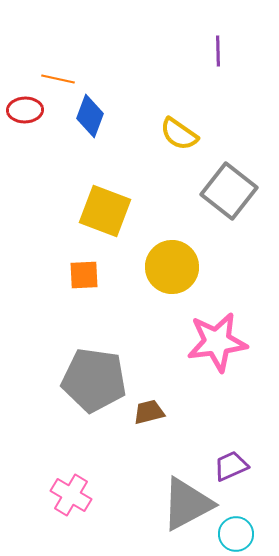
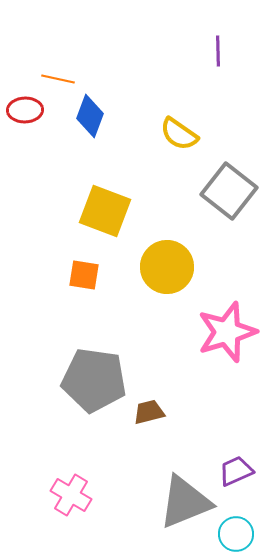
yellow circle: moved 5 px left
orange square: rotated 12 degrees clockwise
pink star: moved 10 px right, 10 px up; rotated 10 degrees counterclockwise
purple trapezoid: moved 5 px right, 5 px down
gray triangle: moved 2 px left, 2 px up; rotated 6 degrees clockwise
